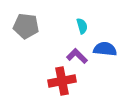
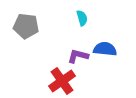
cyan semicircle: moved 8 px up
purple L-shape: moved 1 px right; rotated 30 degrees counterclockwise
red cross: rotated 24 degrees counterclockwise
